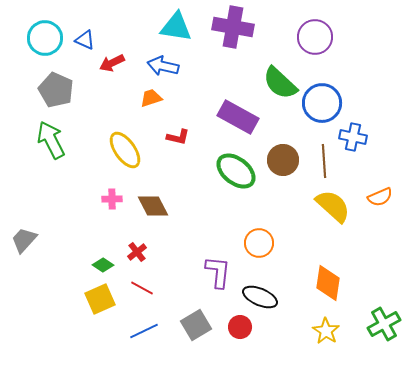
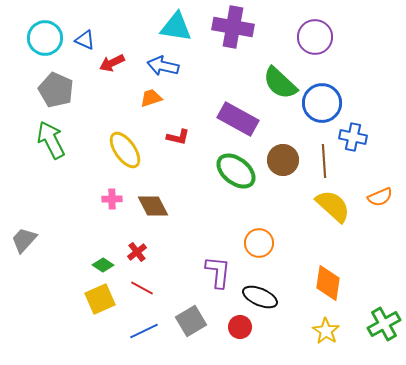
purple rectangle: moved 2 px down
gray square: moved 5 px left, 4 px up
